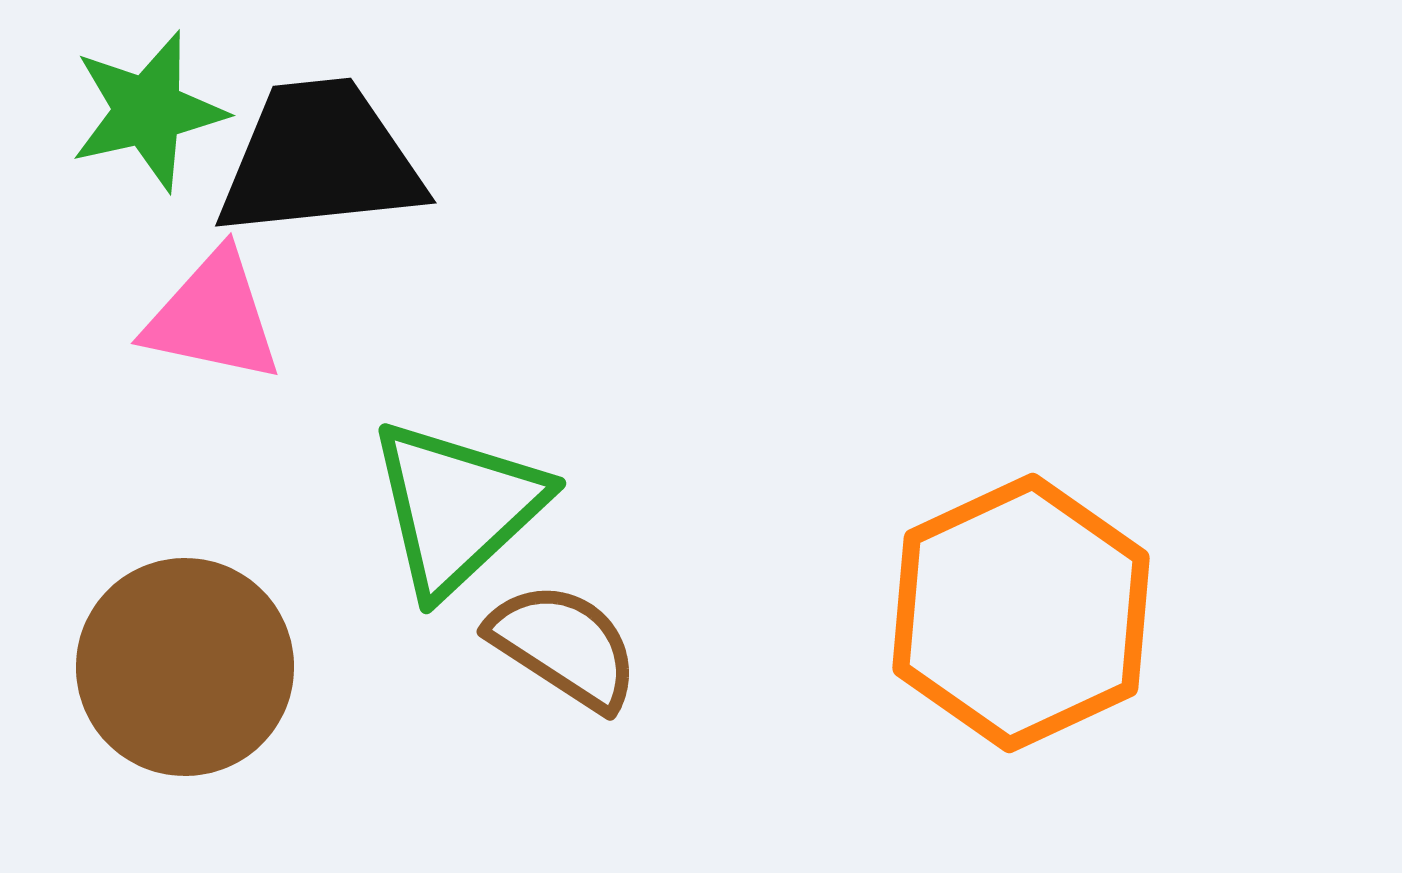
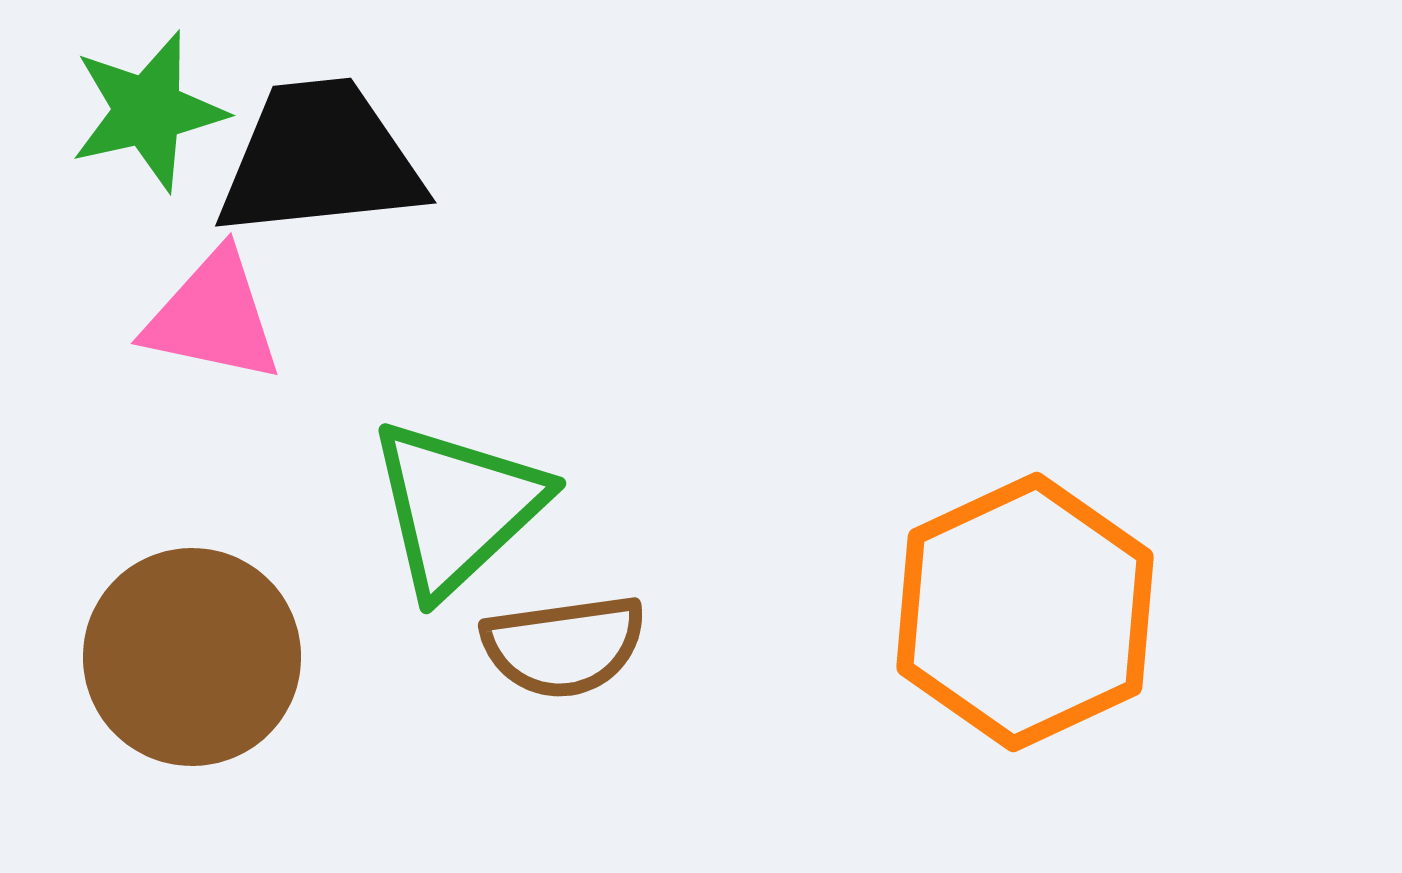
orange hexagon: moved 4 px right, 1 px up
brown semicircle: rotated 139 degrees clockwise
brown circle: moved 7 px right, 10 px up
